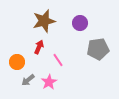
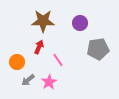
brown star: moved 1 px left; rotated 15 degrees clockwise
